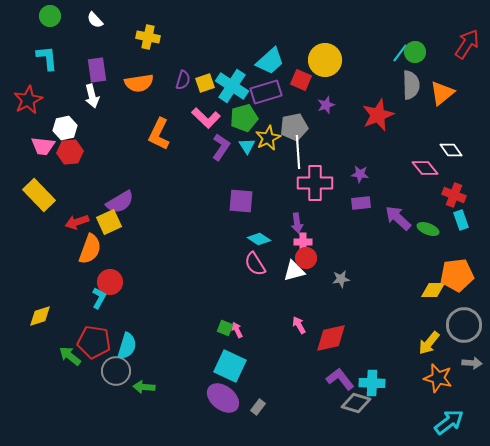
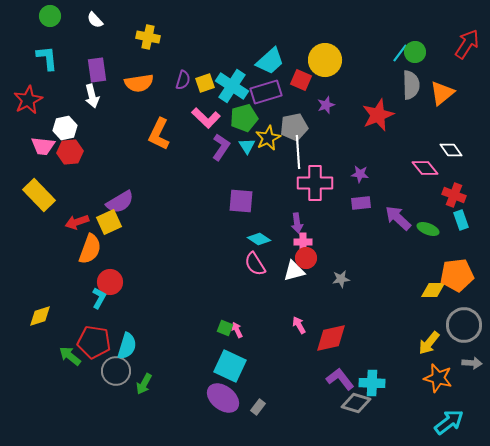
green arrow at (144, 387): moved 3 px up; rotated 65 degrees counterclockwise
